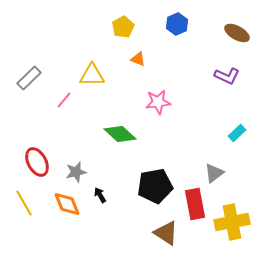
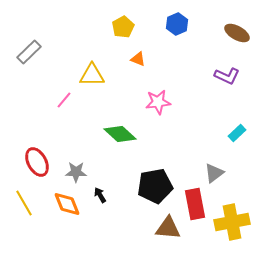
gray rectangle: moved 26 px up
gray star: rotated 15 degrees clockwise
brown triangle: moved 2 px right, 5 px up; rotated 28 degrees counterclockwise
